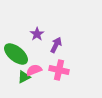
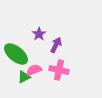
purple star: moved 2 px right
